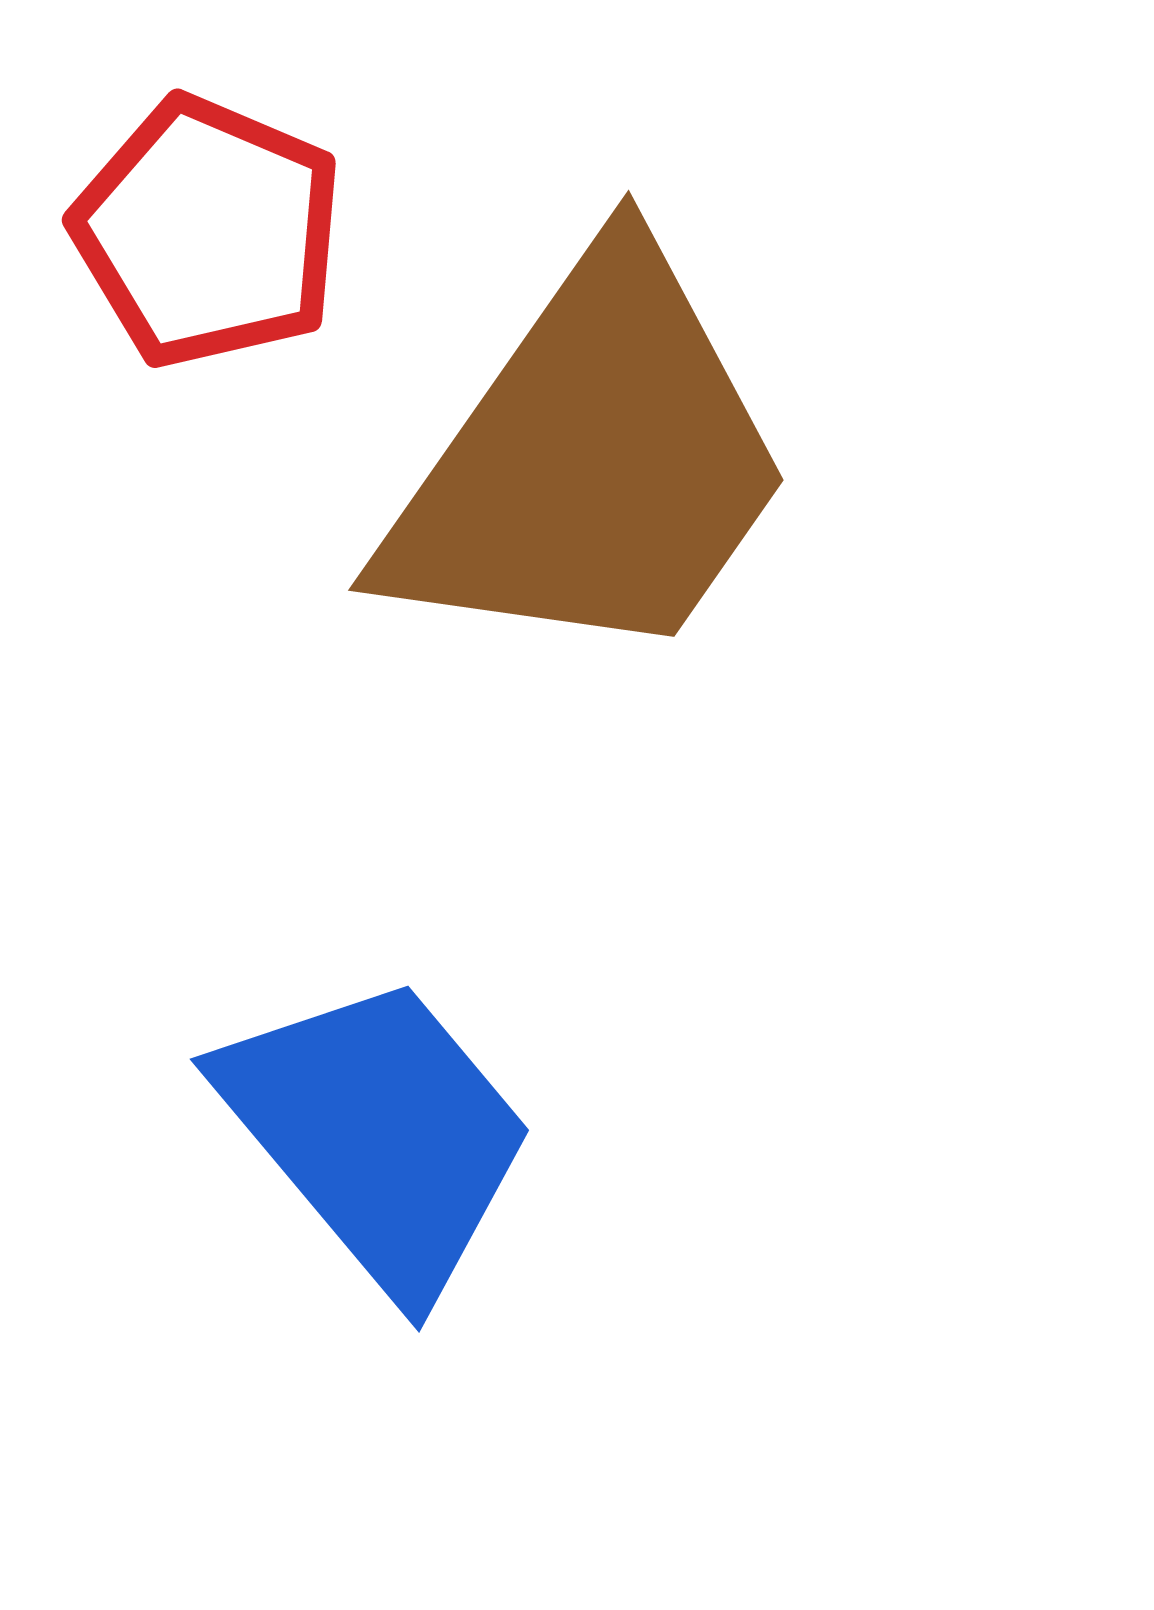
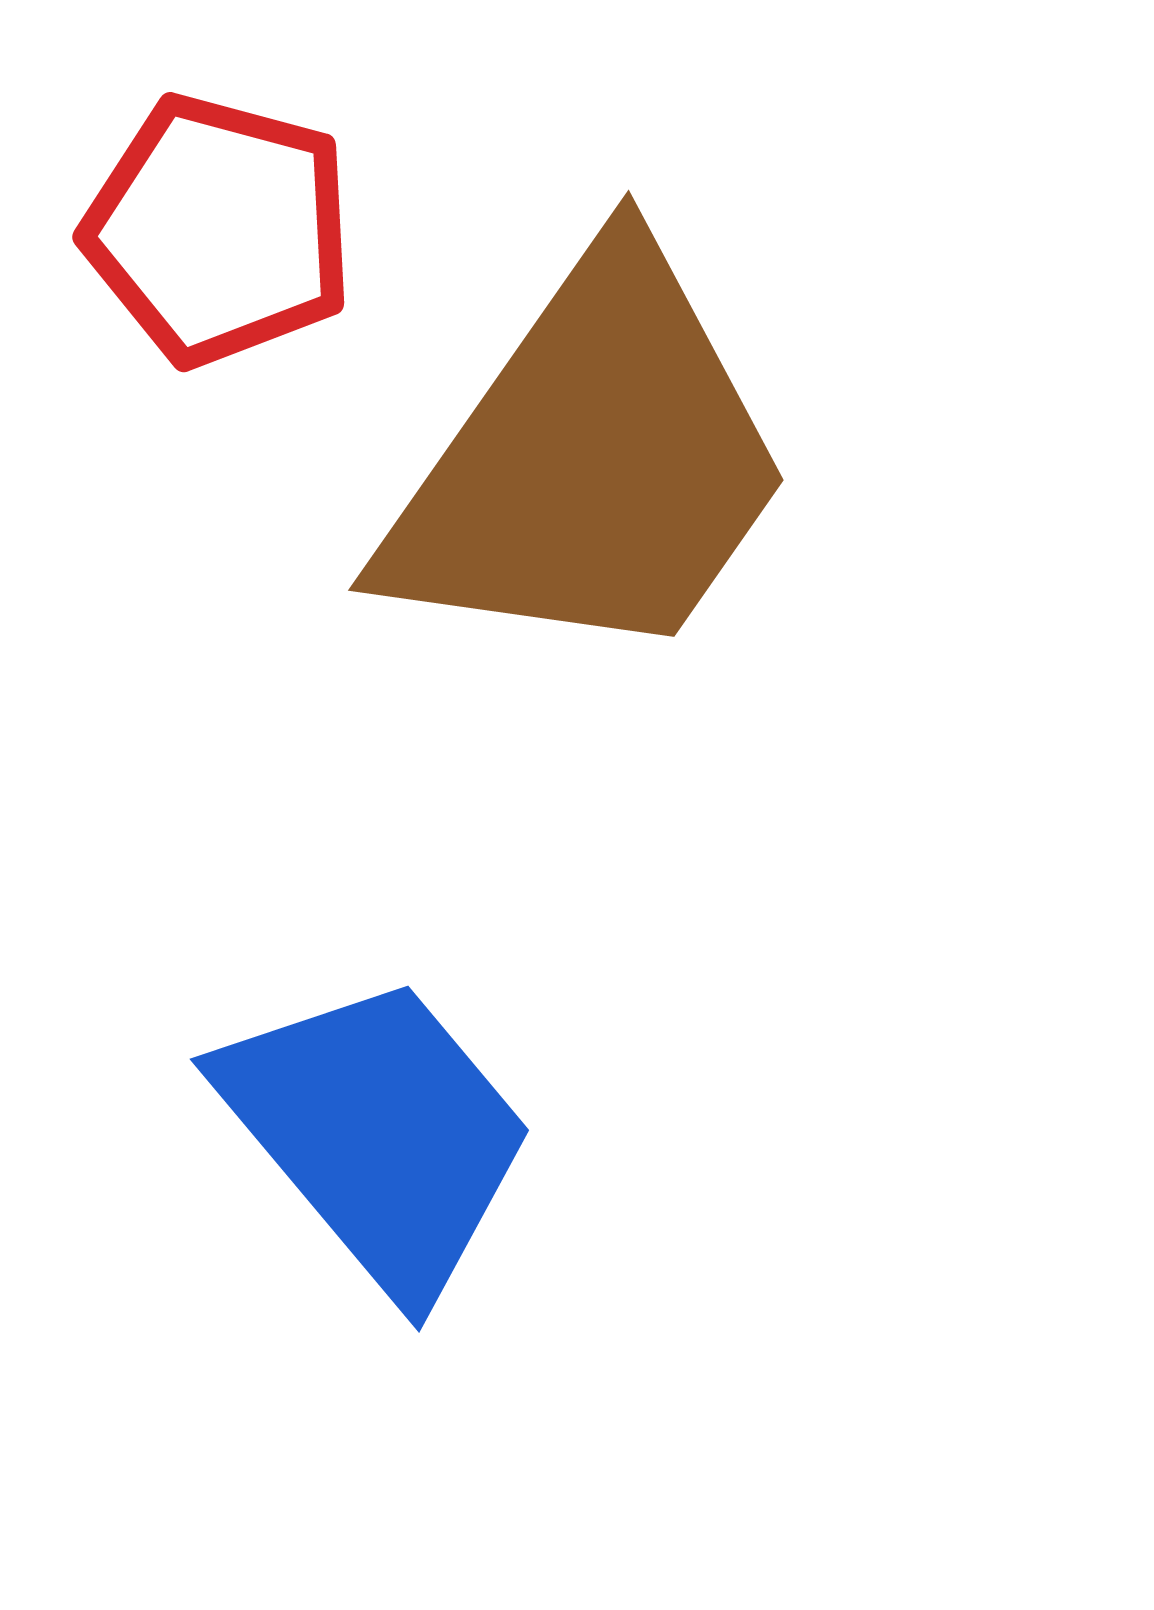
red pentagon: moved 11 px right, 2 px up; rotated 8 degrees counterclockwise
